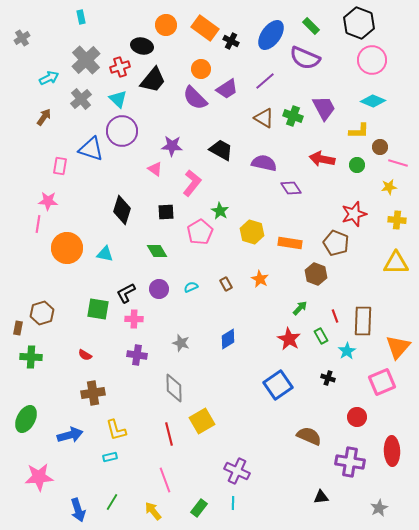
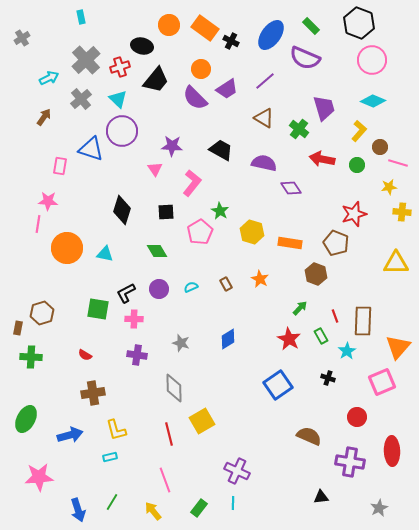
orange circle at (166, 25): moved 3 px right
black trapezoid at (153, 80): moved 3 px right
purple trapezoid at (324, 108): rotated 12 degrees clockwise
green cross at (293, 116): moved 6 px right, 13 px down; rotated 18 degrees clockwise
yellow L-shape at (359, 131): rotated 50 degrees counterclockwise
pink triangle at (155, 169): rotated 21 degrees clockwise
yellow cross at (397, 220): moved 5 px right, 8 px up
